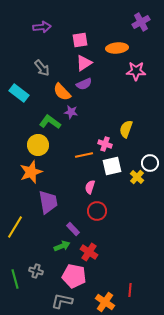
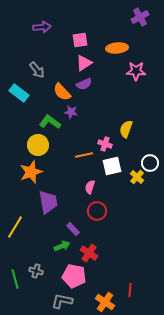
purple cross: moved 1 px left, 5 px up
gray arrow: moved 5 px left, 2 px down
red cross: moved 1 px down
